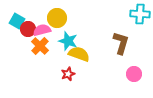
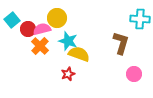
cyan cross: moved 5 px down
cyan square: moved 5 px left, 1 px up; rotated 21 degrees clockwise
pink semicircle: moved 1 px up
